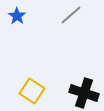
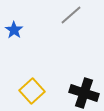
blue star: moved 3 px left, 14 px down
yellow square: rotated 15 degrees clockwise
